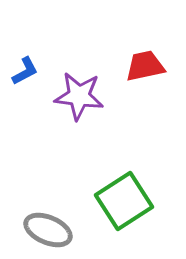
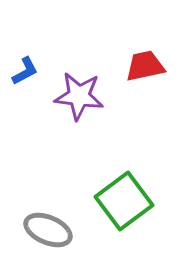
green square: rotated 4 degrees counterclockwise
